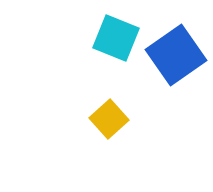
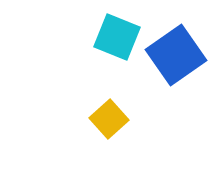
cyan square: moved 1 px right, 1 px up
